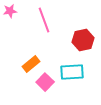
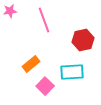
pink square: moved 4 px down
